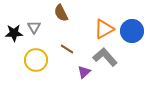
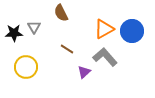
yellow circle: moved 10 px left, 7 px down
